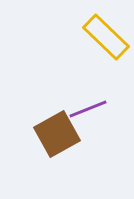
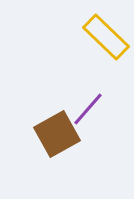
purple line: rotated 27 degrees counterclockwise
